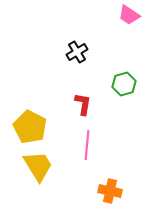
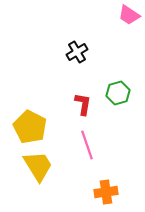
green hexagon: moved 6 px left, 9 px down
pink line: rotated 24 degrees counterclockwise
orange cross: moved 4 px left, 1 px down; rotated 20 degrees counterclockwise
